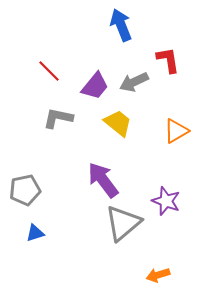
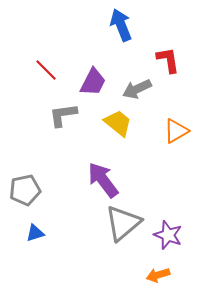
red line: moved 3 px left, 1 px up
gray arrow: moved 3 px right, 7 px down
purple trapezoid: moved 2 px left, 4 px up; rotated 12 degrees counterclockwise
gray L-shape: moved 5 px right, 3 px up; rotated 20 degrees counterclockwise
purple star: moved 2 px right, 34 px down
